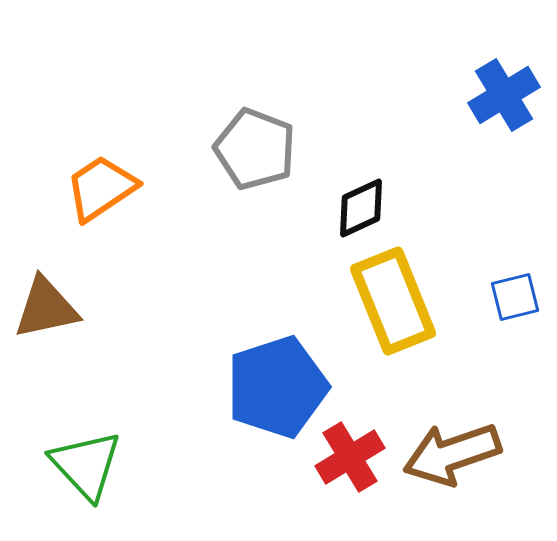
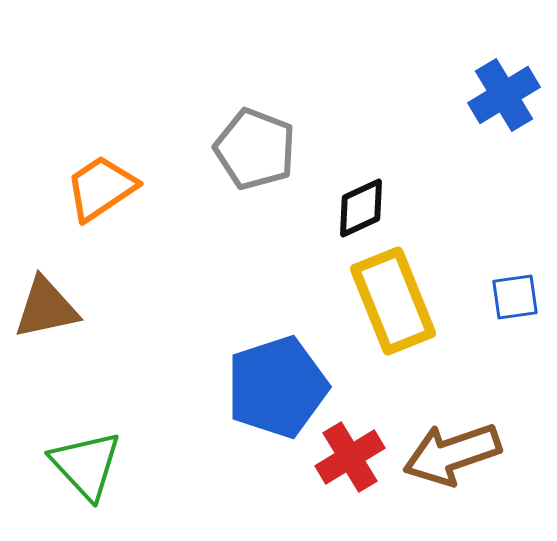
blue square: rotated 6 degrees clockwise
